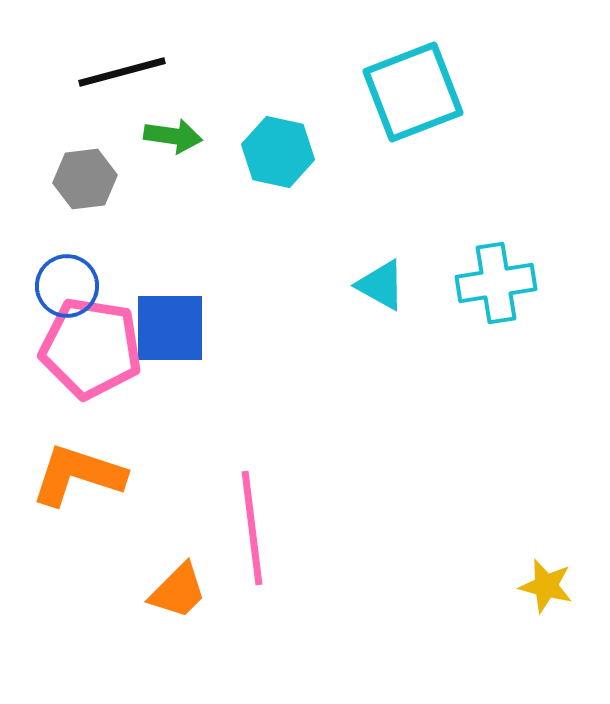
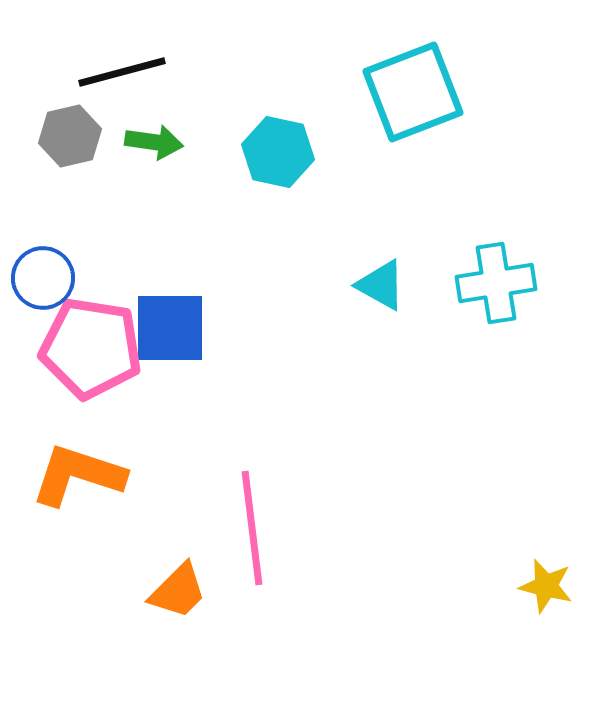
green arrow: moved 19 px left, 6 px down
gray hexagon: moved 15 px left, 43 px up; rotated 6 degrees counterclockwise
blue circle: moved 24 px left, 8 px up
